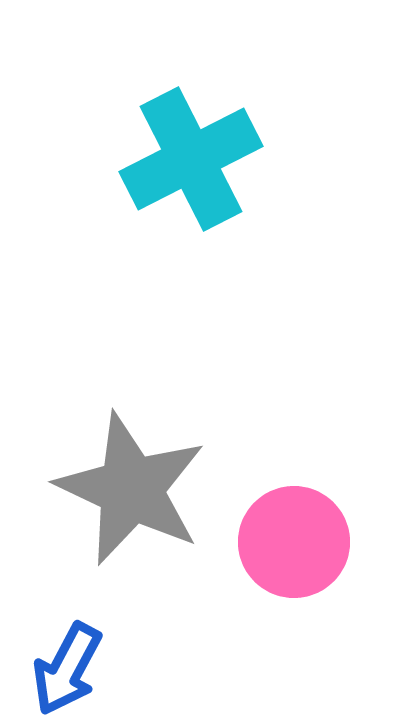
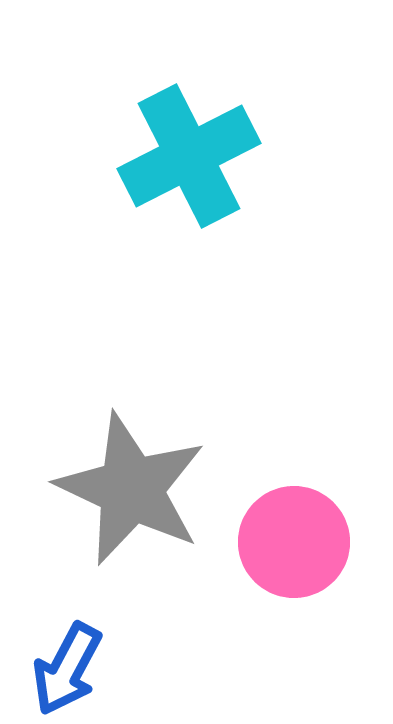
cyan cross: moved 2 px left, 3 px up
